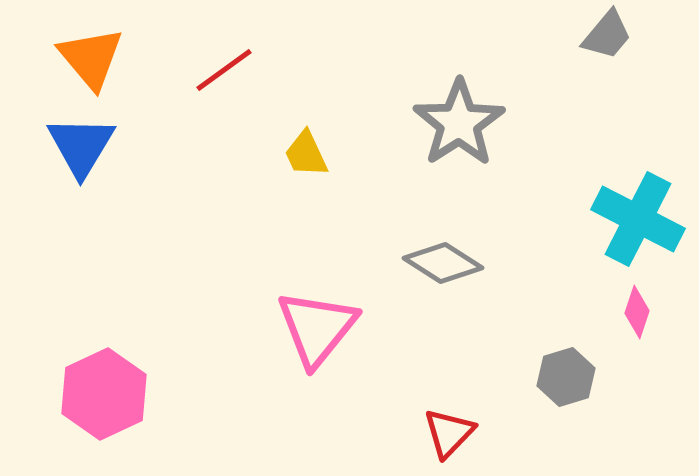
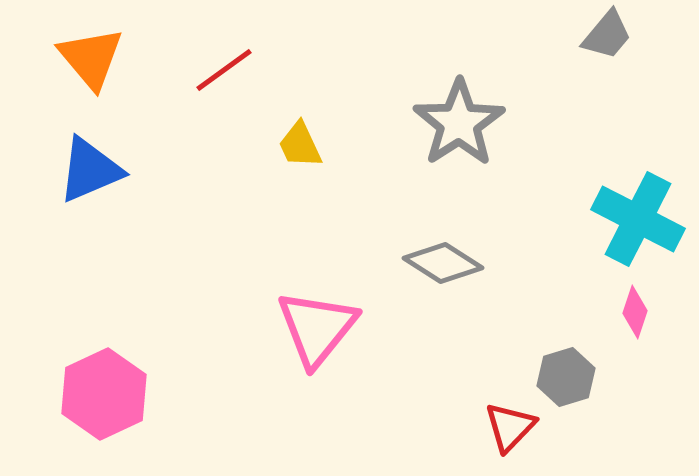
blue triangle: moved 9 px right, 24 px down; rotated 36 degrees clockwise
yellow trapezoid: moved 6 px left, 9 px up
pink diamond: moved 2 px left
red triangle: moved 61 px right, 6 px up
